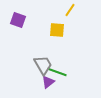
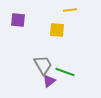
yellow line: rotated 48 degrees clockwise
purple square: rotated 14 degrees counterclockwise
green line: moved 8 px right
purple triangle: moved 1 px right, 1 px up
